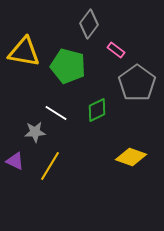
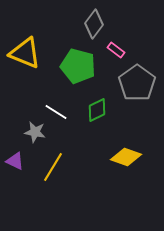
gray diamond: moved 5 px right
yellow triangle: moved 1 px right, 1 px down; rotated 12 degrees clockwise
green pentagon: moved 10 px right
white line: moved 1 px up
gray star: rotated 15 degrees clockwise
yellow diamond: moved 5 px left
yellow line: moved 3 px right, 1 px down
